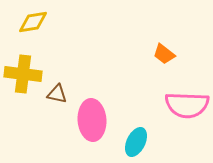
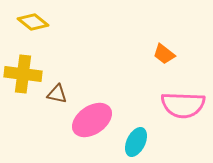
yellow diamond: rotated 48 degrees clockwise
pink semicircle: moved 4 px left
pink ellipse: rotated 60 degrees clockwise
